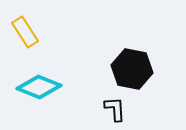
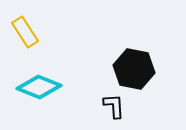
black hexagon: moved 2 px right
black L-shape: moved 1 px left, 3 px up
